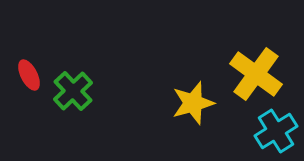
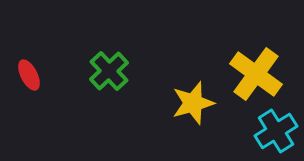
green cross: moved 36 px right, 20 px up
